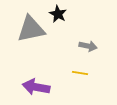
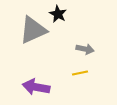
gray triangle: moved 2 px right, 1 px down; rotated 12 degrees counterclockwise
gray arrow: moved 3 px left, 3 px down
yellow line: rotated 21 degrees counterclockwise
